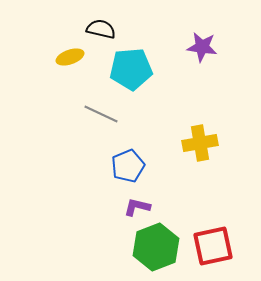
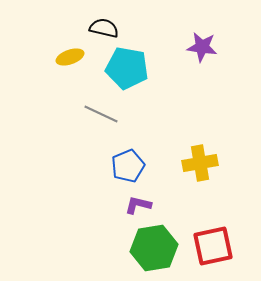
black semicircle: moved 3 px right, 1 px up
cyan pentagon: moved 4 px left, 1 px up; rotated 15 degrees clockwise
yellow cross: moved 20 px down
purple L-shape: moved 1 px right, 2 px up
green hexagon: moved 2 px left, 1 px down; rotated 12 degrees clockwise
